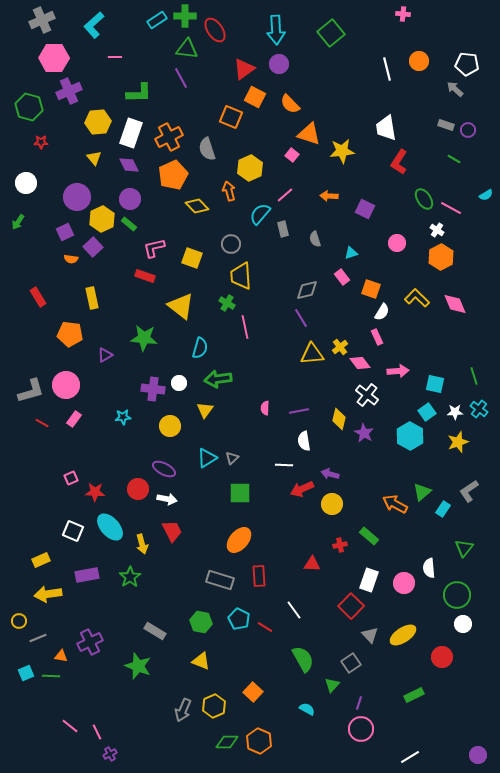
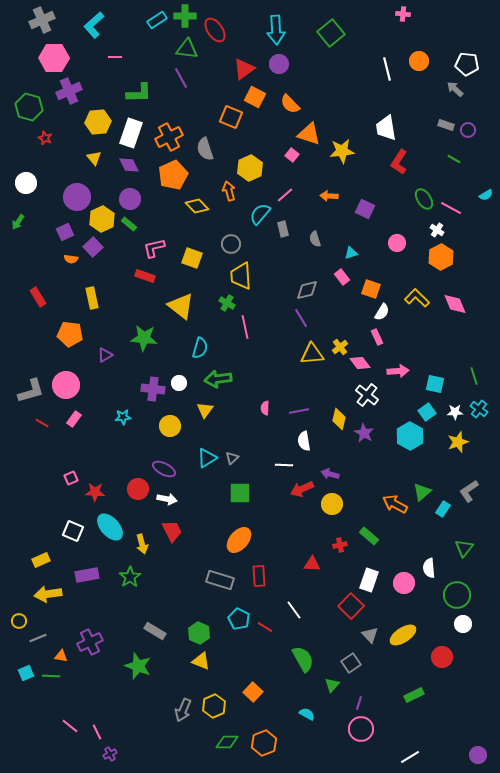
red star at (41, 142): moved 4 px right, 4 px up; rotated 24 degrees clockwise
gray semicircle at (207, 149): moved 2 px left
green hexagon at (201, 622): moved 2 px left, 11 px down; rotated 15 degrees clockwise
cyan semicircle at (307, 709): moved 5 px down
orange hexagon at (259, 741): moved 5 px right, 2 px down; rotated 15 degrees clockwise
